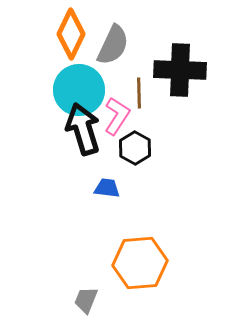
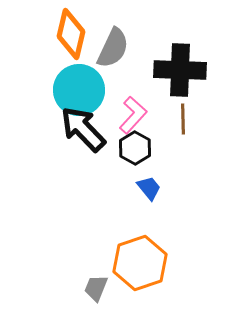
orange diamond: rotated 12 degrees counterclockwise
gray semicircle: moved 3 px down
brown line: moved 44 px right, 26 px down
pink L-shape: moved 16 px right, 1 px up; rotated 9 degrees clockwise
black arrow: rotated 27 degrees counterclockwise
blue trapezoid: moved 42 px right; rotated 44 degrees clockwise
orange hexagon: rotated 14 degrees counterclockwise
gray trapezoid: moved 10 px right, 12 px up
